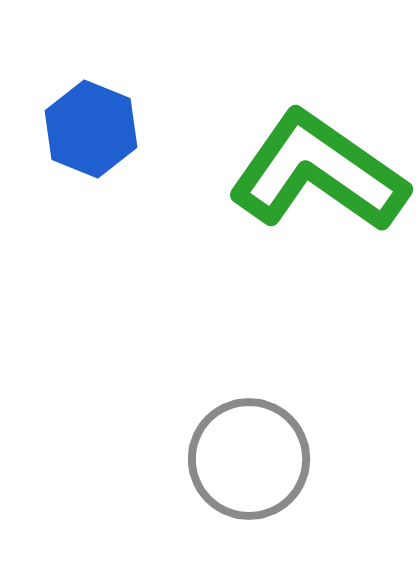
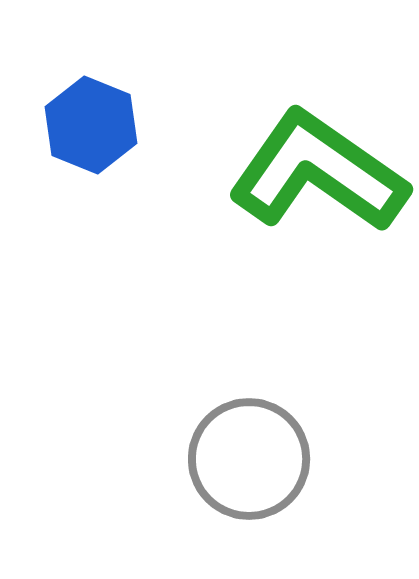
blue hexagon: moved 4 px up
